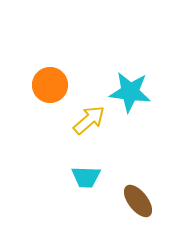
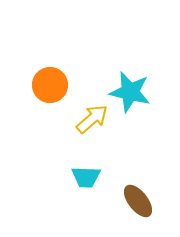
cyan star: rotated 6 degrees clockwise
yellow arrow: moved 3 px right, 1 px up
